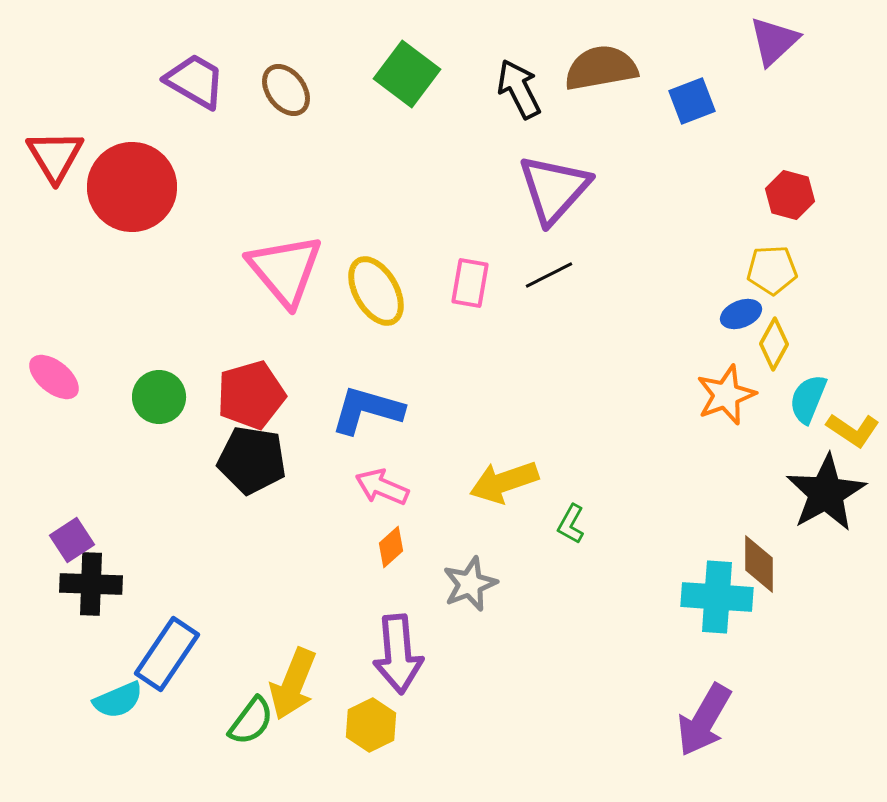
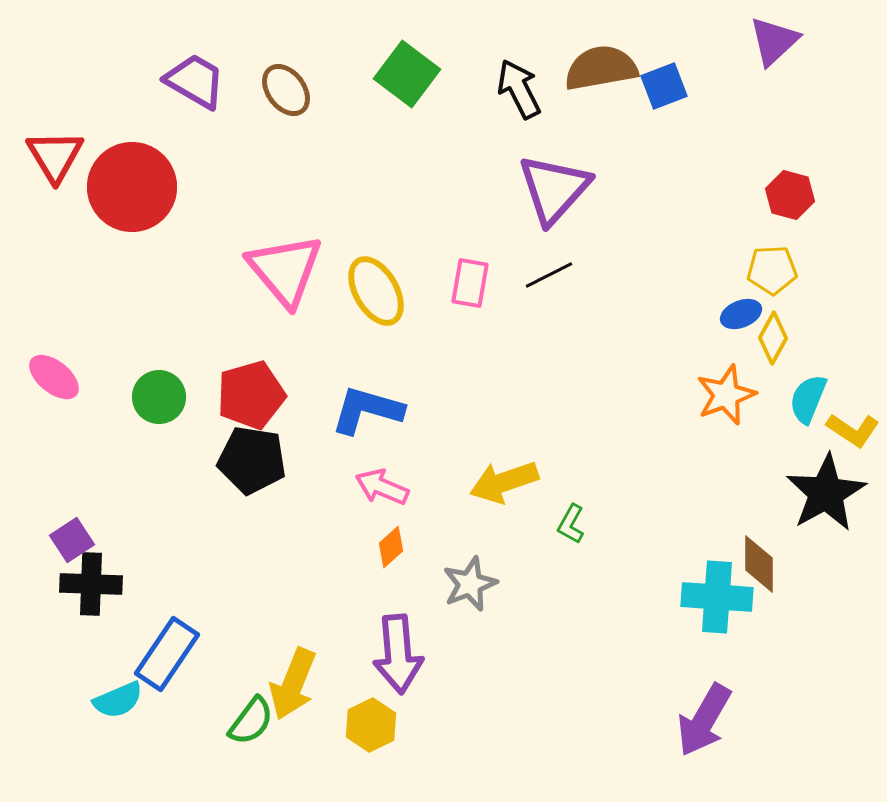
blue square at (692, 101): moved 28 px left, 15 px up
yellow diamond at (774, 344): moved 1 px left, 6 px up
